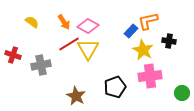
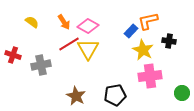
black pentagon: moved 8 px down; rotated 10 degrees clockwise
